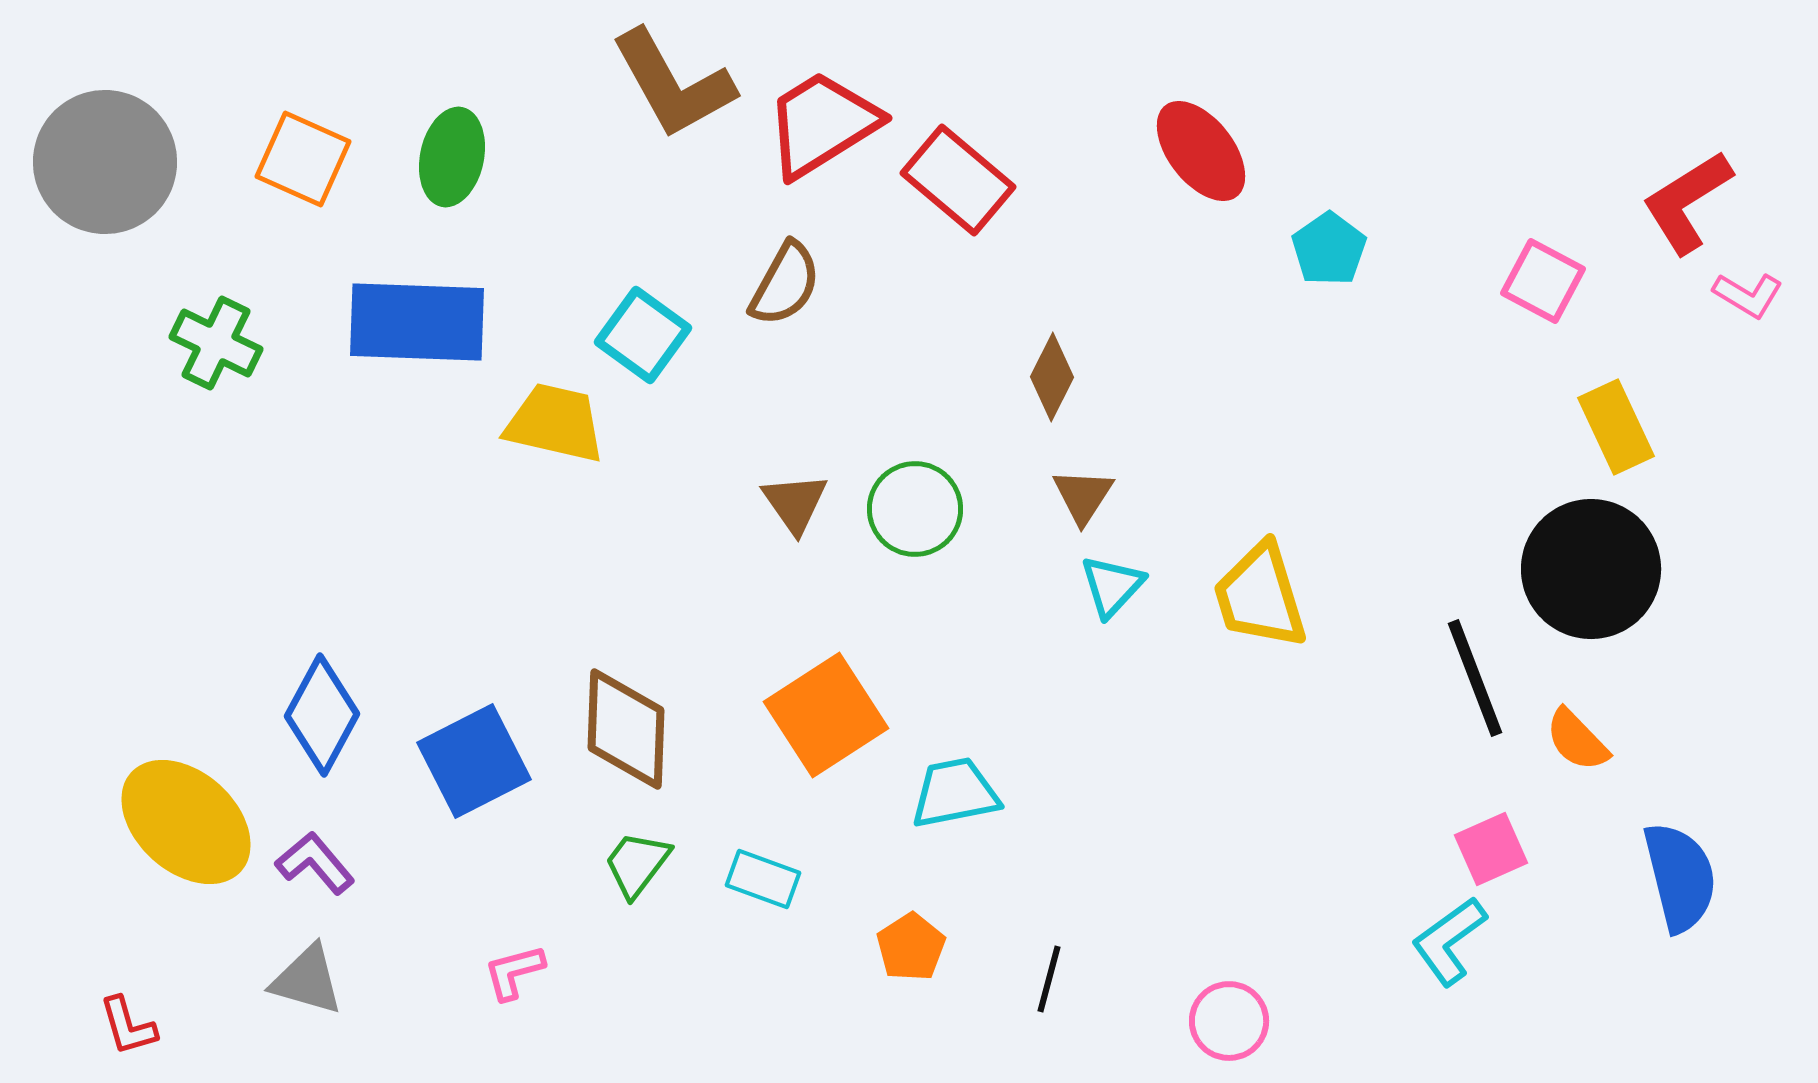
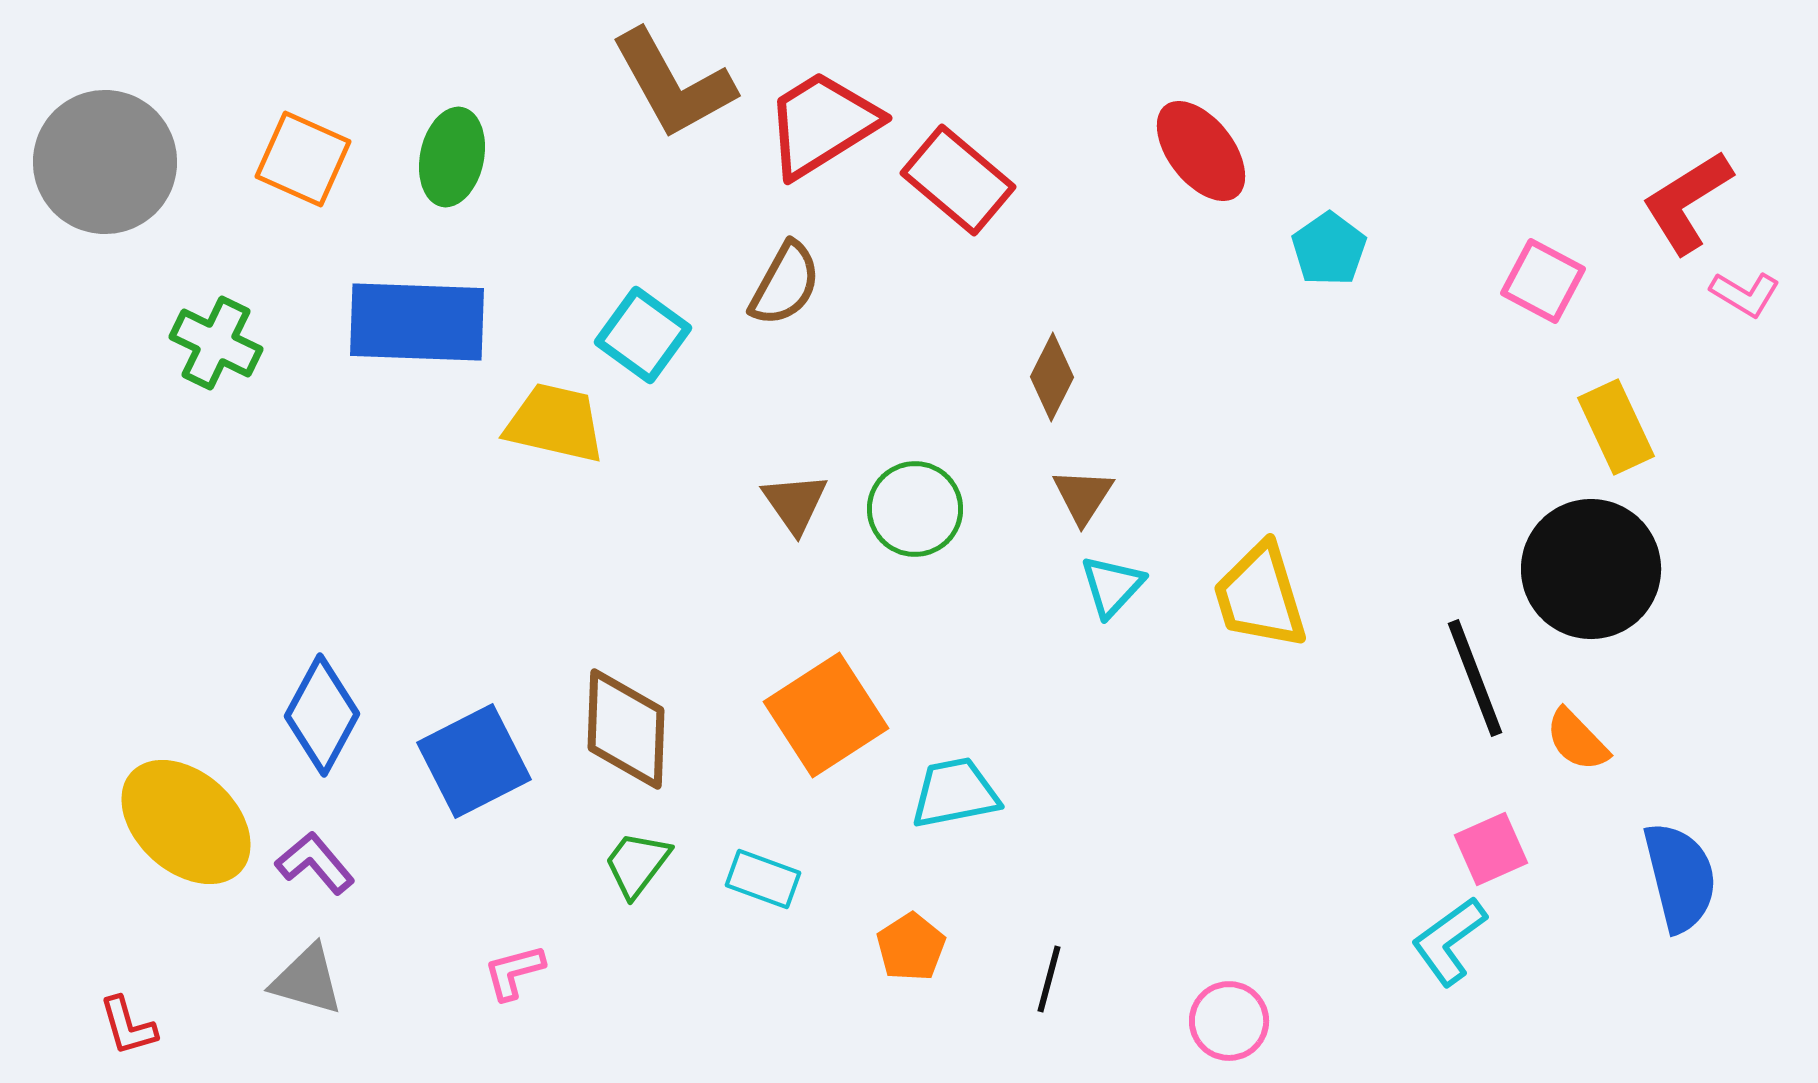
pink L-shape at (1748, 295): moved 3 px left, 1 px up
